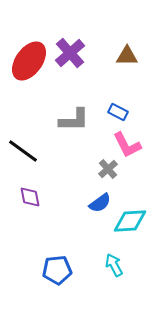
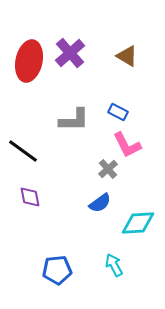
brown triangle: rotated 30 degrees clockwise
red ellipse: rotated 24 degrees counterclockwise
cyan diamond: moved 8 px right, 2 px down
